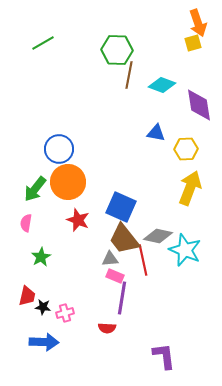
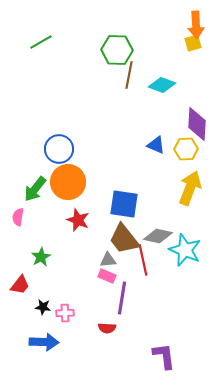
orange arrow: moved 2 px left, 2 px down; rotated 16 degrees clockwise
green line: moved 2 px left, 1 px up
purple diamond: moved 2 px left, 19 px down; rotated 12 degrees clockwise
blue triangle: moved 12 px down; rotated 12 degrees clockwise
blue square: moved 3 px right, 3 px up; rotated 16 degrees counterclockwise
pink semicircle: moved 8 px left, 6 px up
gray triangle: moved 2 px left, 1 px down
pink rectangle: moved 8 px left
red trapezoid: moved 7 px left, 11 px up; rotated 25 degrees clockwise
pink cross: rotated 12 degrees clockwise
